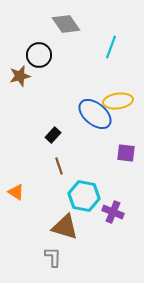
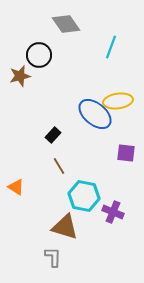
brown line: rotated 12 degrees counterclockwise
orange triangle: moved 5 px up
